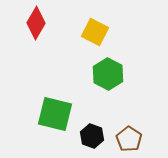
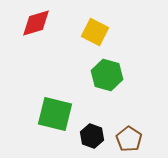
red diamond: rotated 44 degrees clockwise
green hexagon: moved 1 px left, 1 px down; rotated 12 degrees counterclockwise
